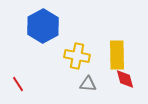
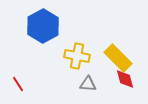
yellow rectangle: moved 1 px right, 3 px down; rotated 44 degrees counterclockwise
